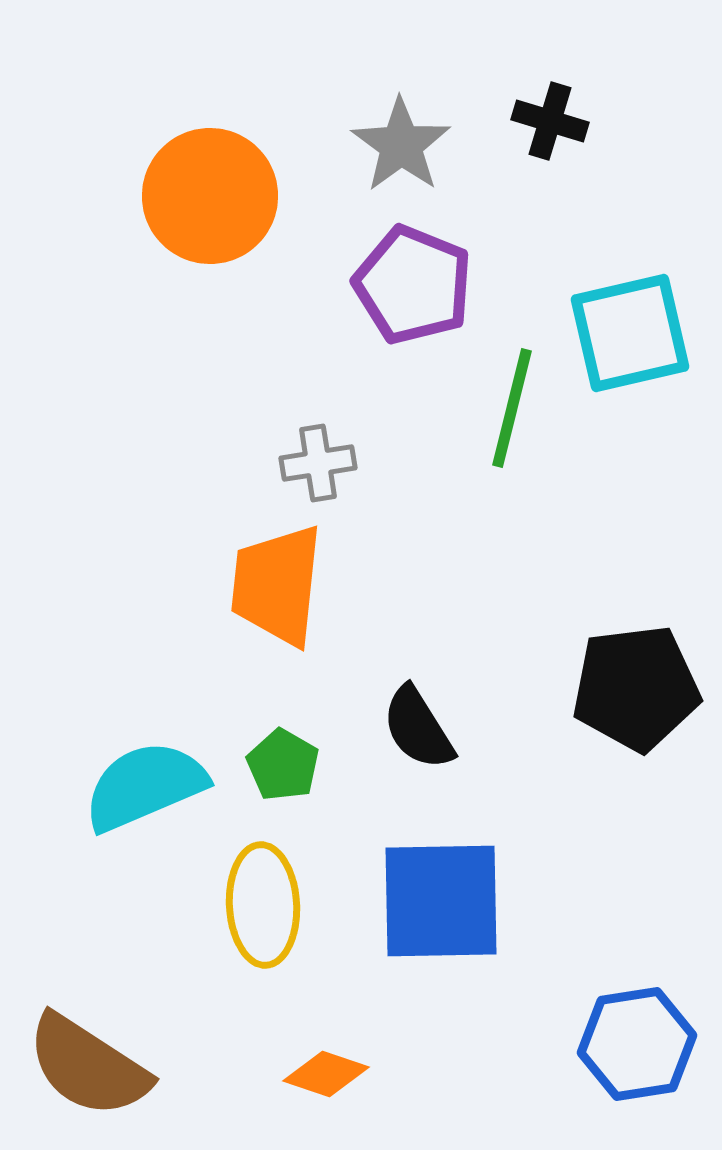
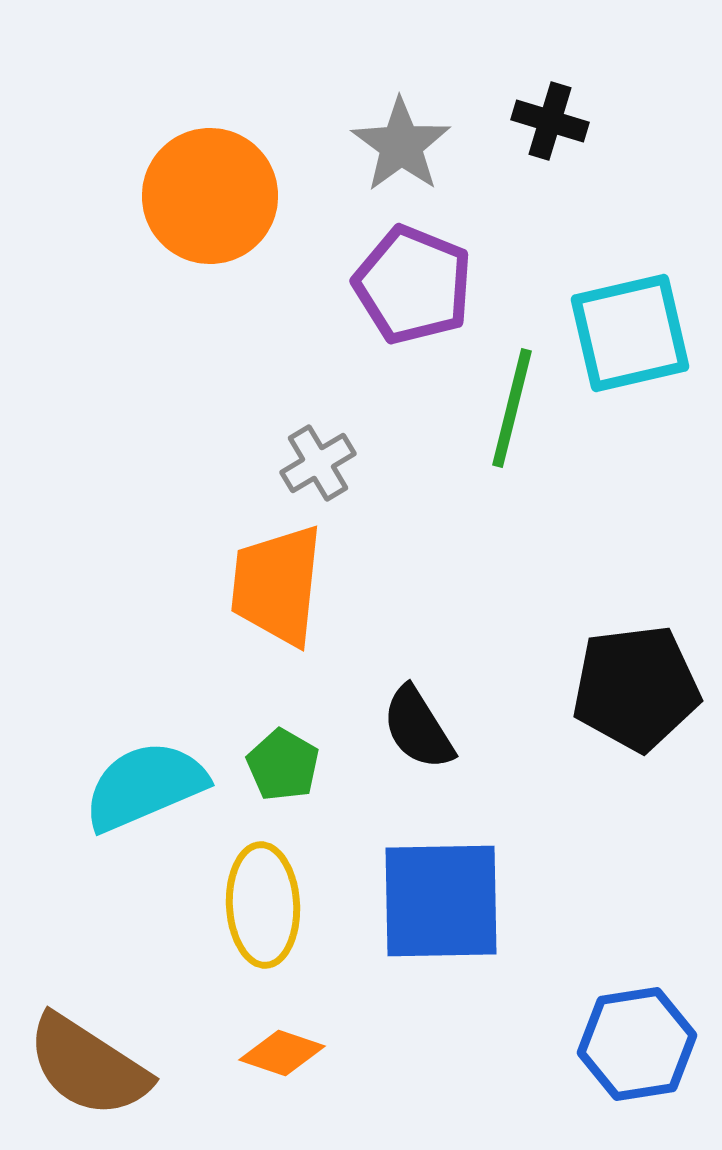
gray cross: rotated 22 degrees counterclockwise
orange diamond: moved 44 px left, 21 px up
